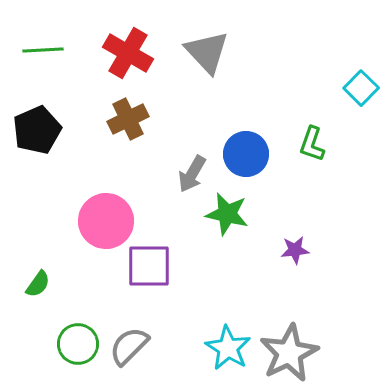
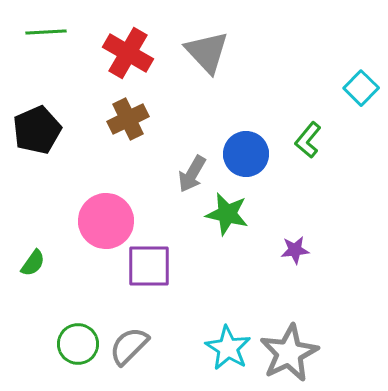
green line: moved 3 px right, 18 px up
green L-shape: moved 4 px left, 4 px up; rotated 21 degrees clockwise
green semicircle: moved 5 px left, 21 px up
